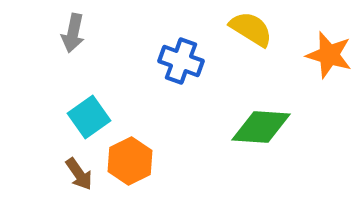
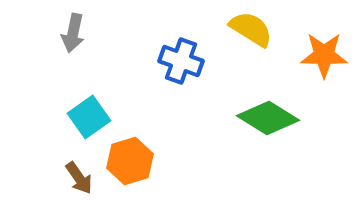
orange star: moved 5 px left; rotated 15 degrees counterclockwise
green diamond: moved 7 px right, 9 px up; rotated 28 degrees clockwise
orange hexagon: rotated 9 degrees clockwise
brown arrow: moved 4 px down
